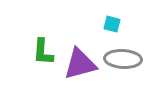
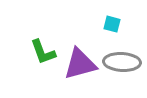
green L-shape: rotated 24 degrees counterclockwise
gray ellipse: moved 1 px left, 3 px down
